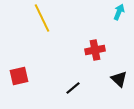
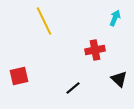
cyan arrow: moved 4 px left, 6 px down
yellow line: moved 2 px right, 3 px down
